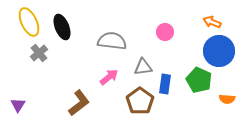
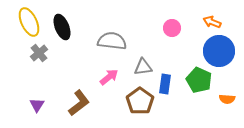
pink circle: moved 7 px right, 4 px up
purple triangle: moved 19 px right
